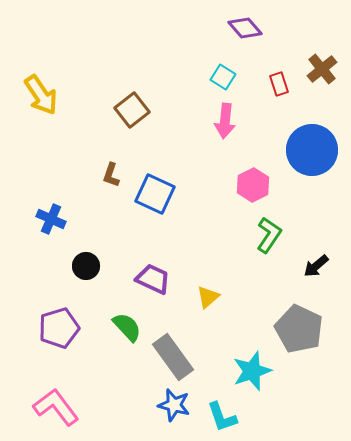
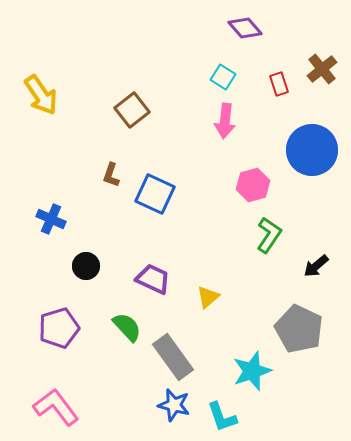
pink hexagon: rotated 12 degrees clockwise
